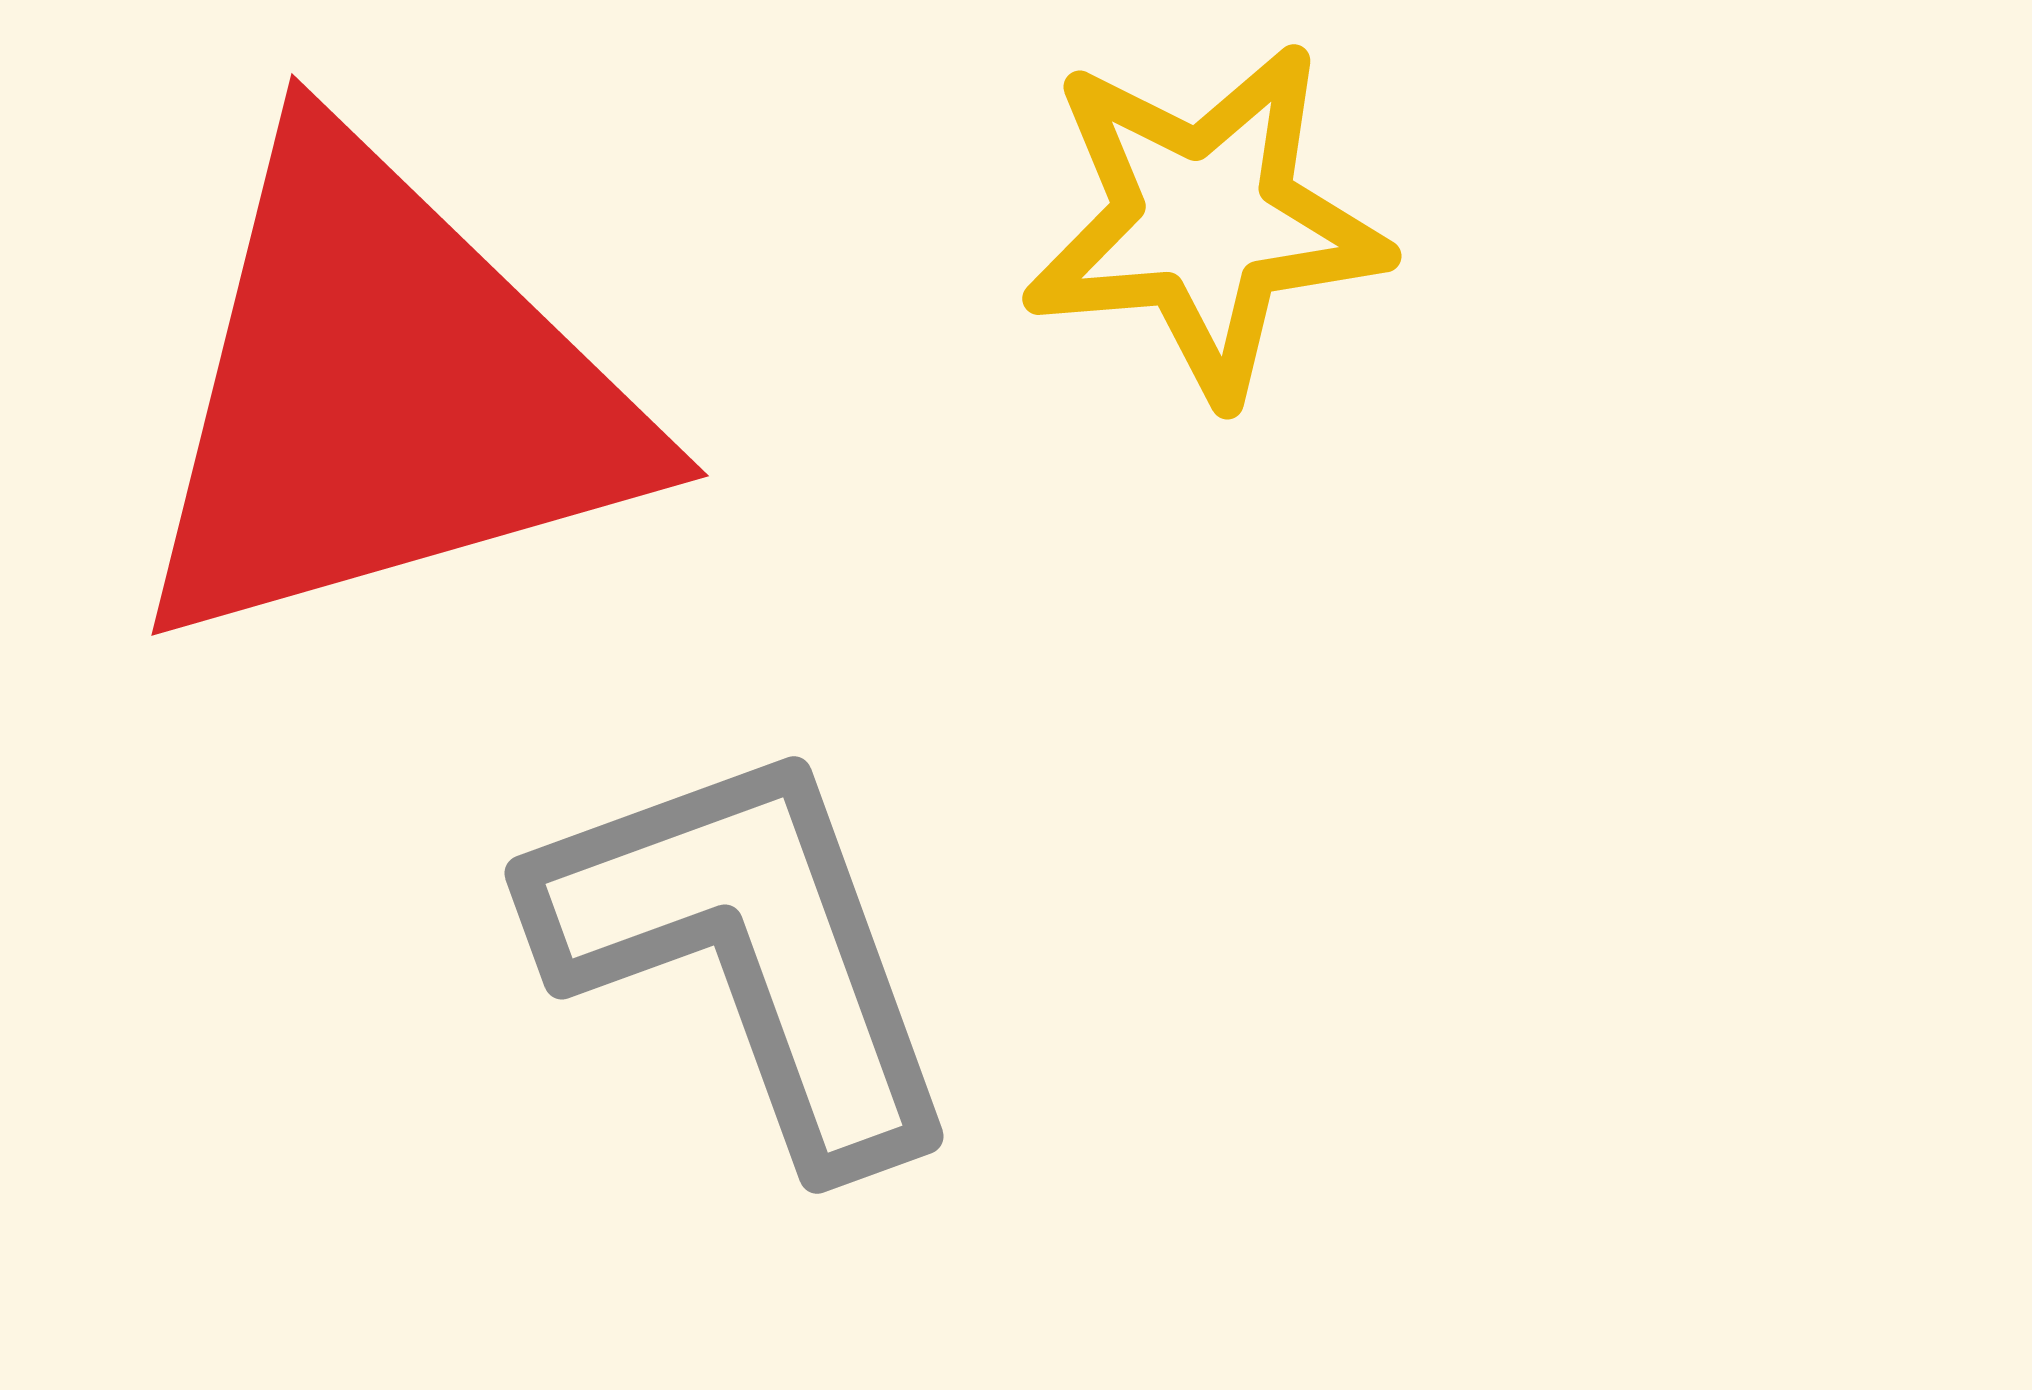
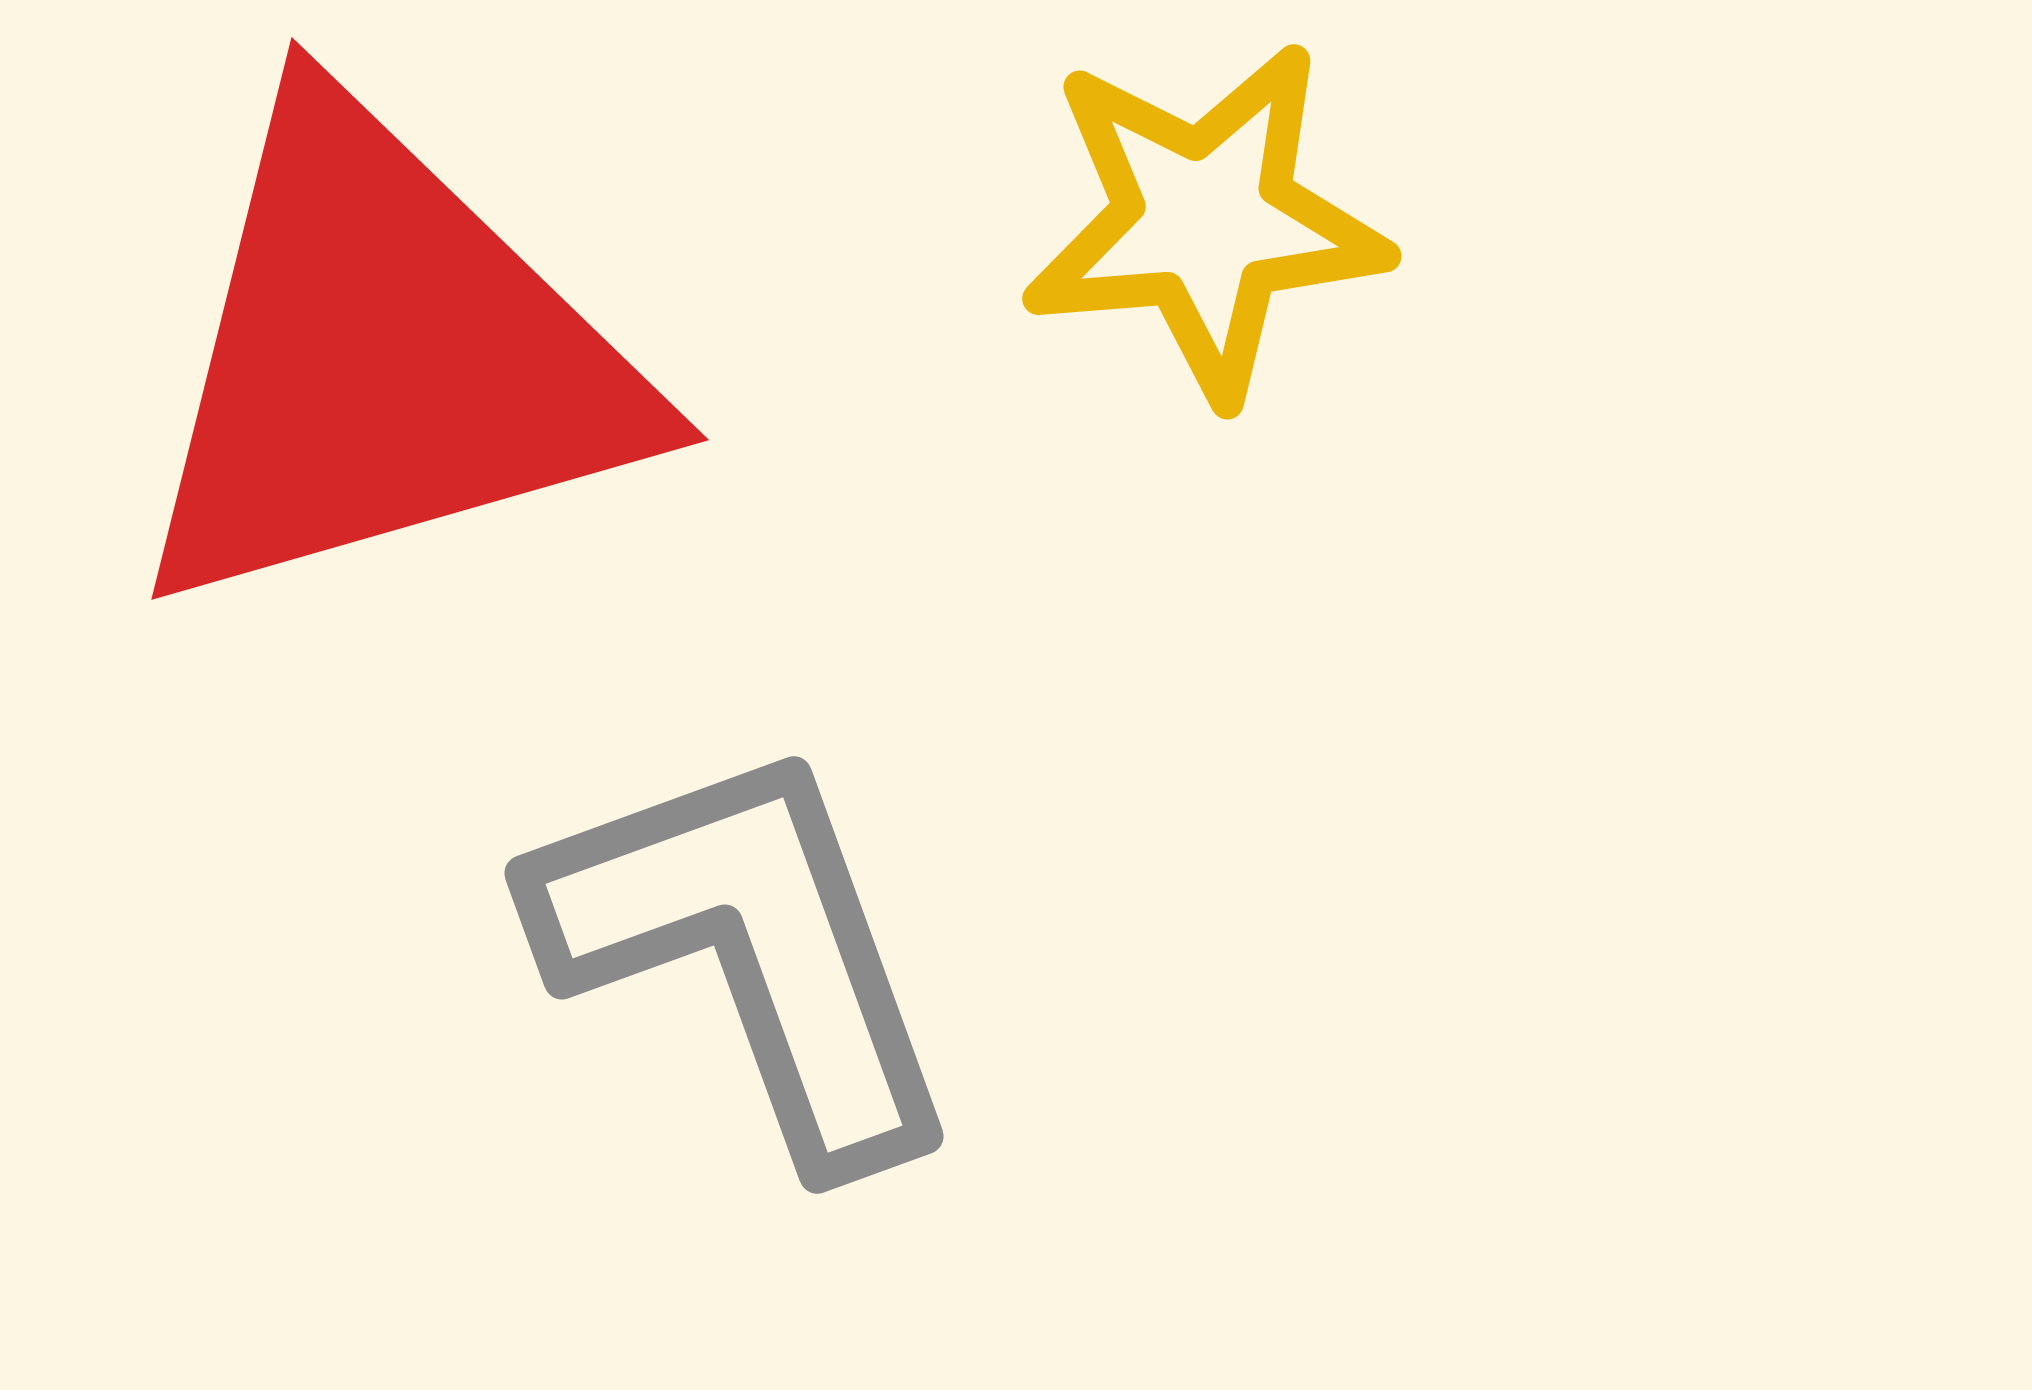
red triangle: moved 36 px up
